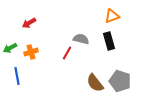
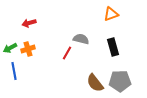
orange triangle: moved 1 px left, 2 px up
red arrow: rotated 16 degrees clockwise
black rectangle: moved 4 px right, 6 px down
orange cross: moved 3 px left, 3 px up
blue line: moved 3 px left, 5 px up
gray pentagon: rotated 20 degrees counterclockwise
